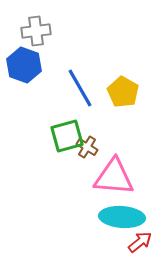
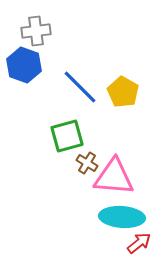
blue line: moved 1 px up; rotated 15 degrees counterclockwise
brown cross: moved 16 px down
red arrow: moved 1 px left, 1 px down
